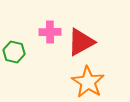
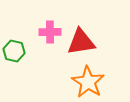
red triangle: rotated 20 degrees clockwise
green hexagon: moved 1 px up
